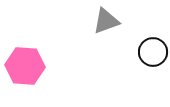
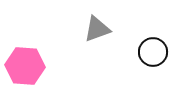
gray triangle: moved 9 px left, 8 px down
